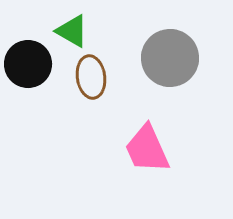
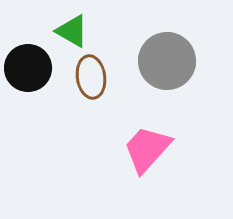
gray circle: moved 3 px left, 3 px down
black circle: moved 4 px down
pink trapezoid: rotated 66 degrees clockwise
